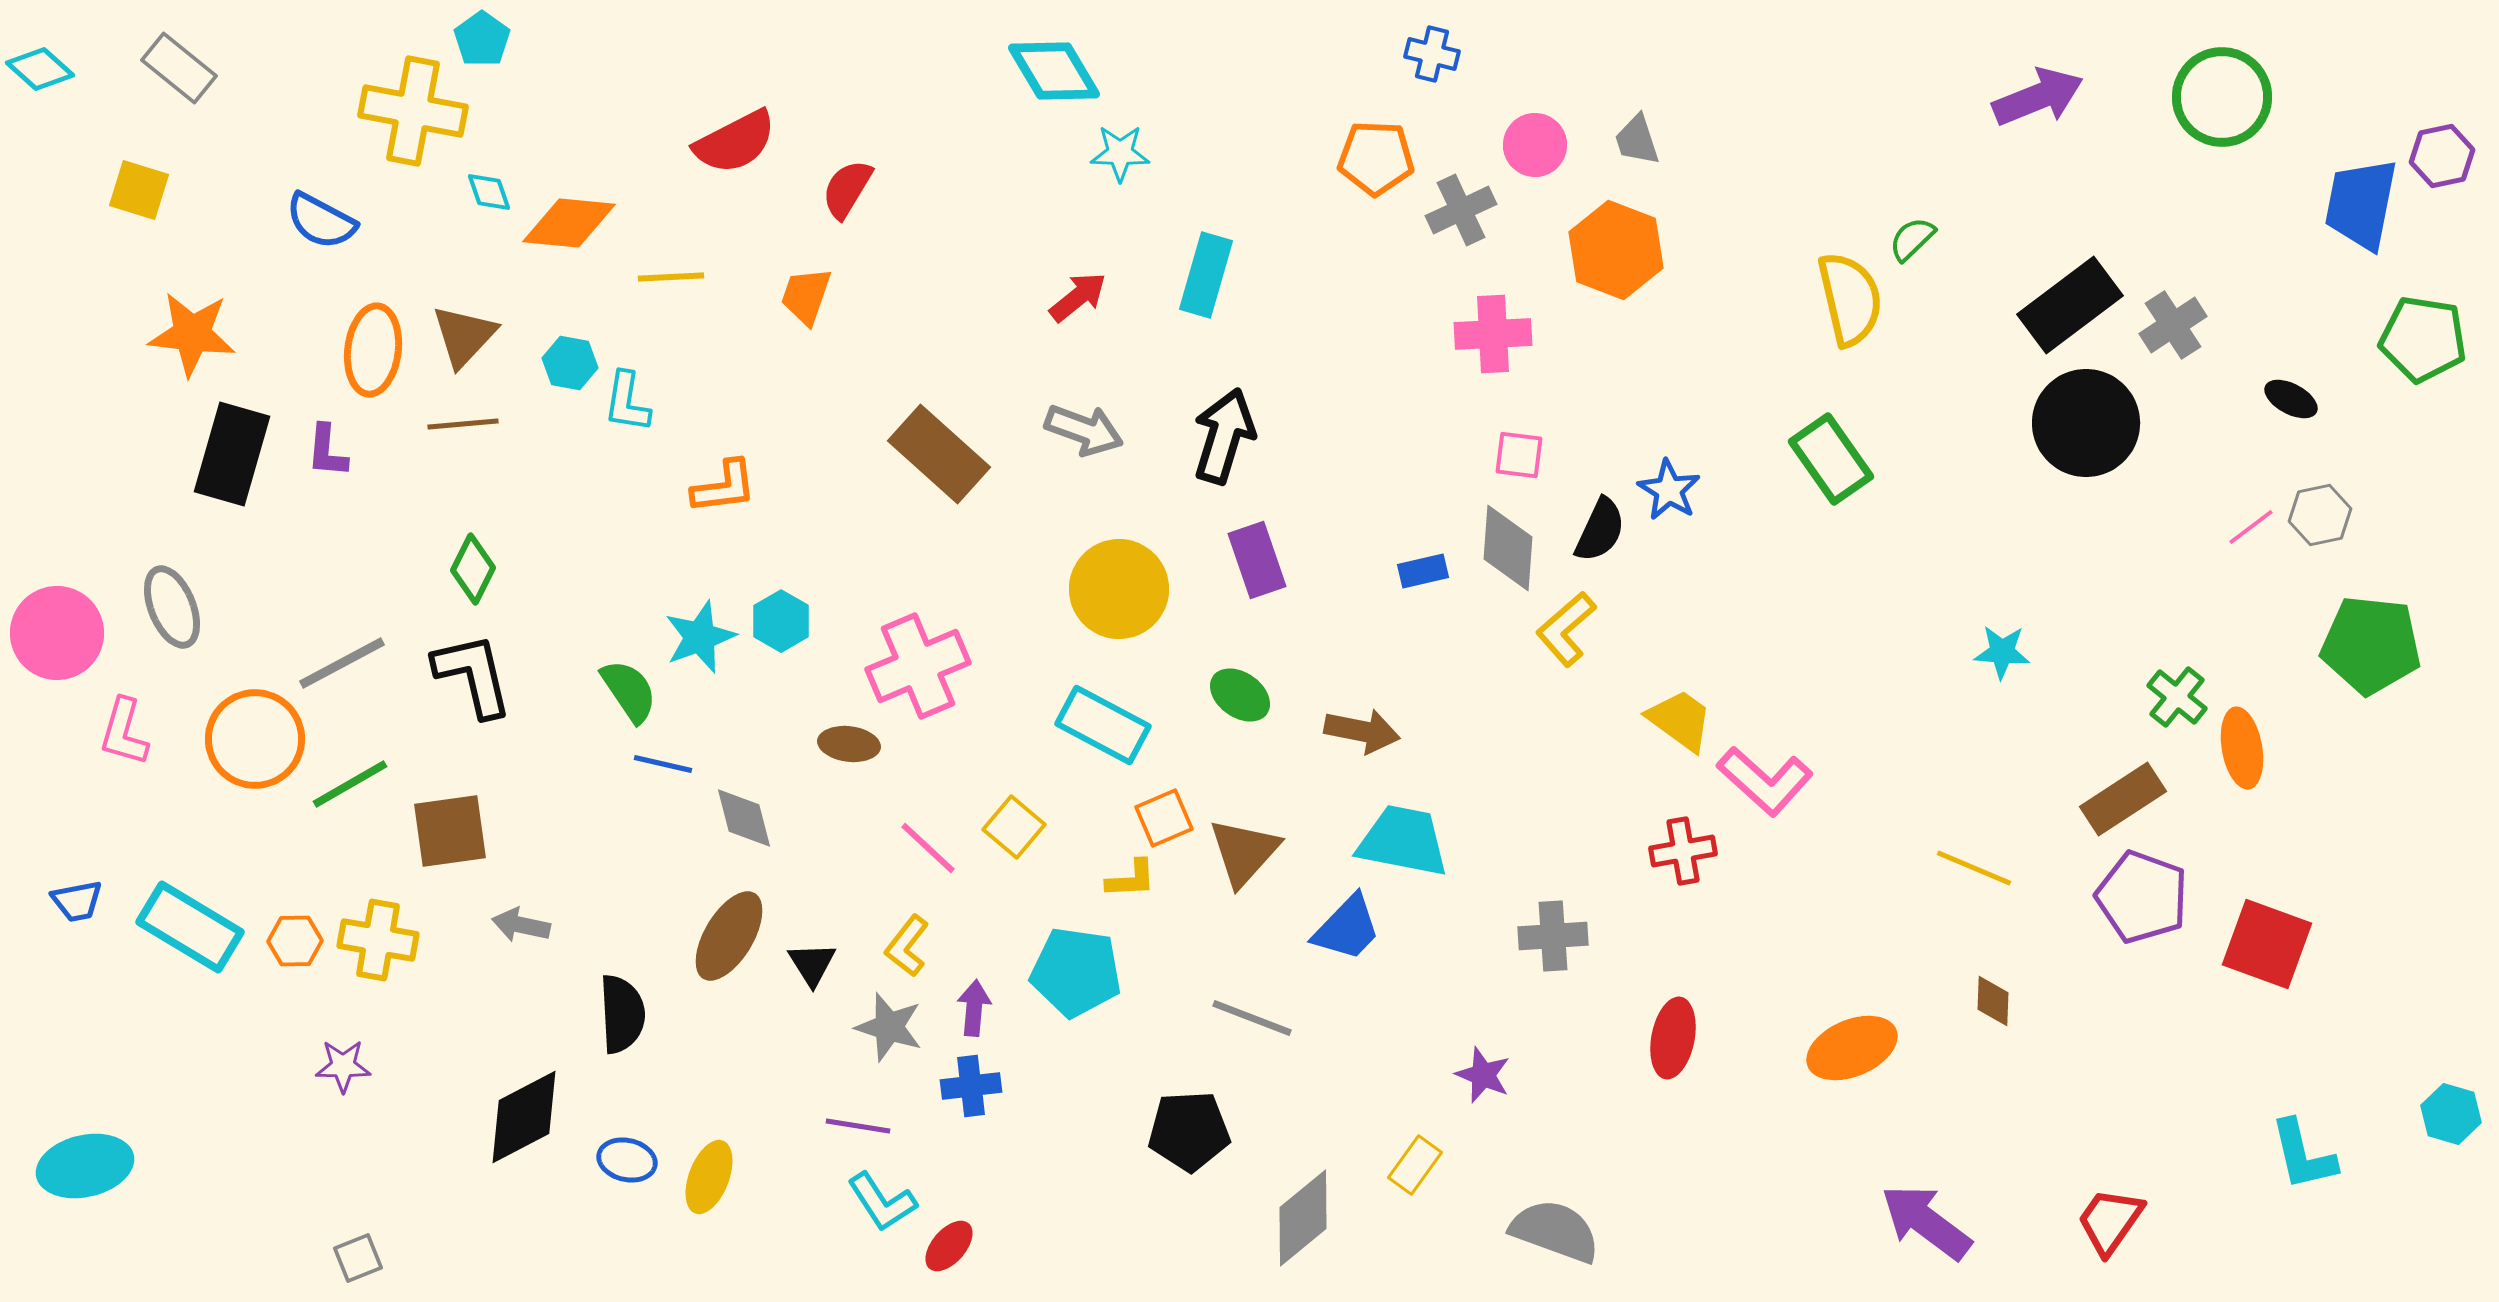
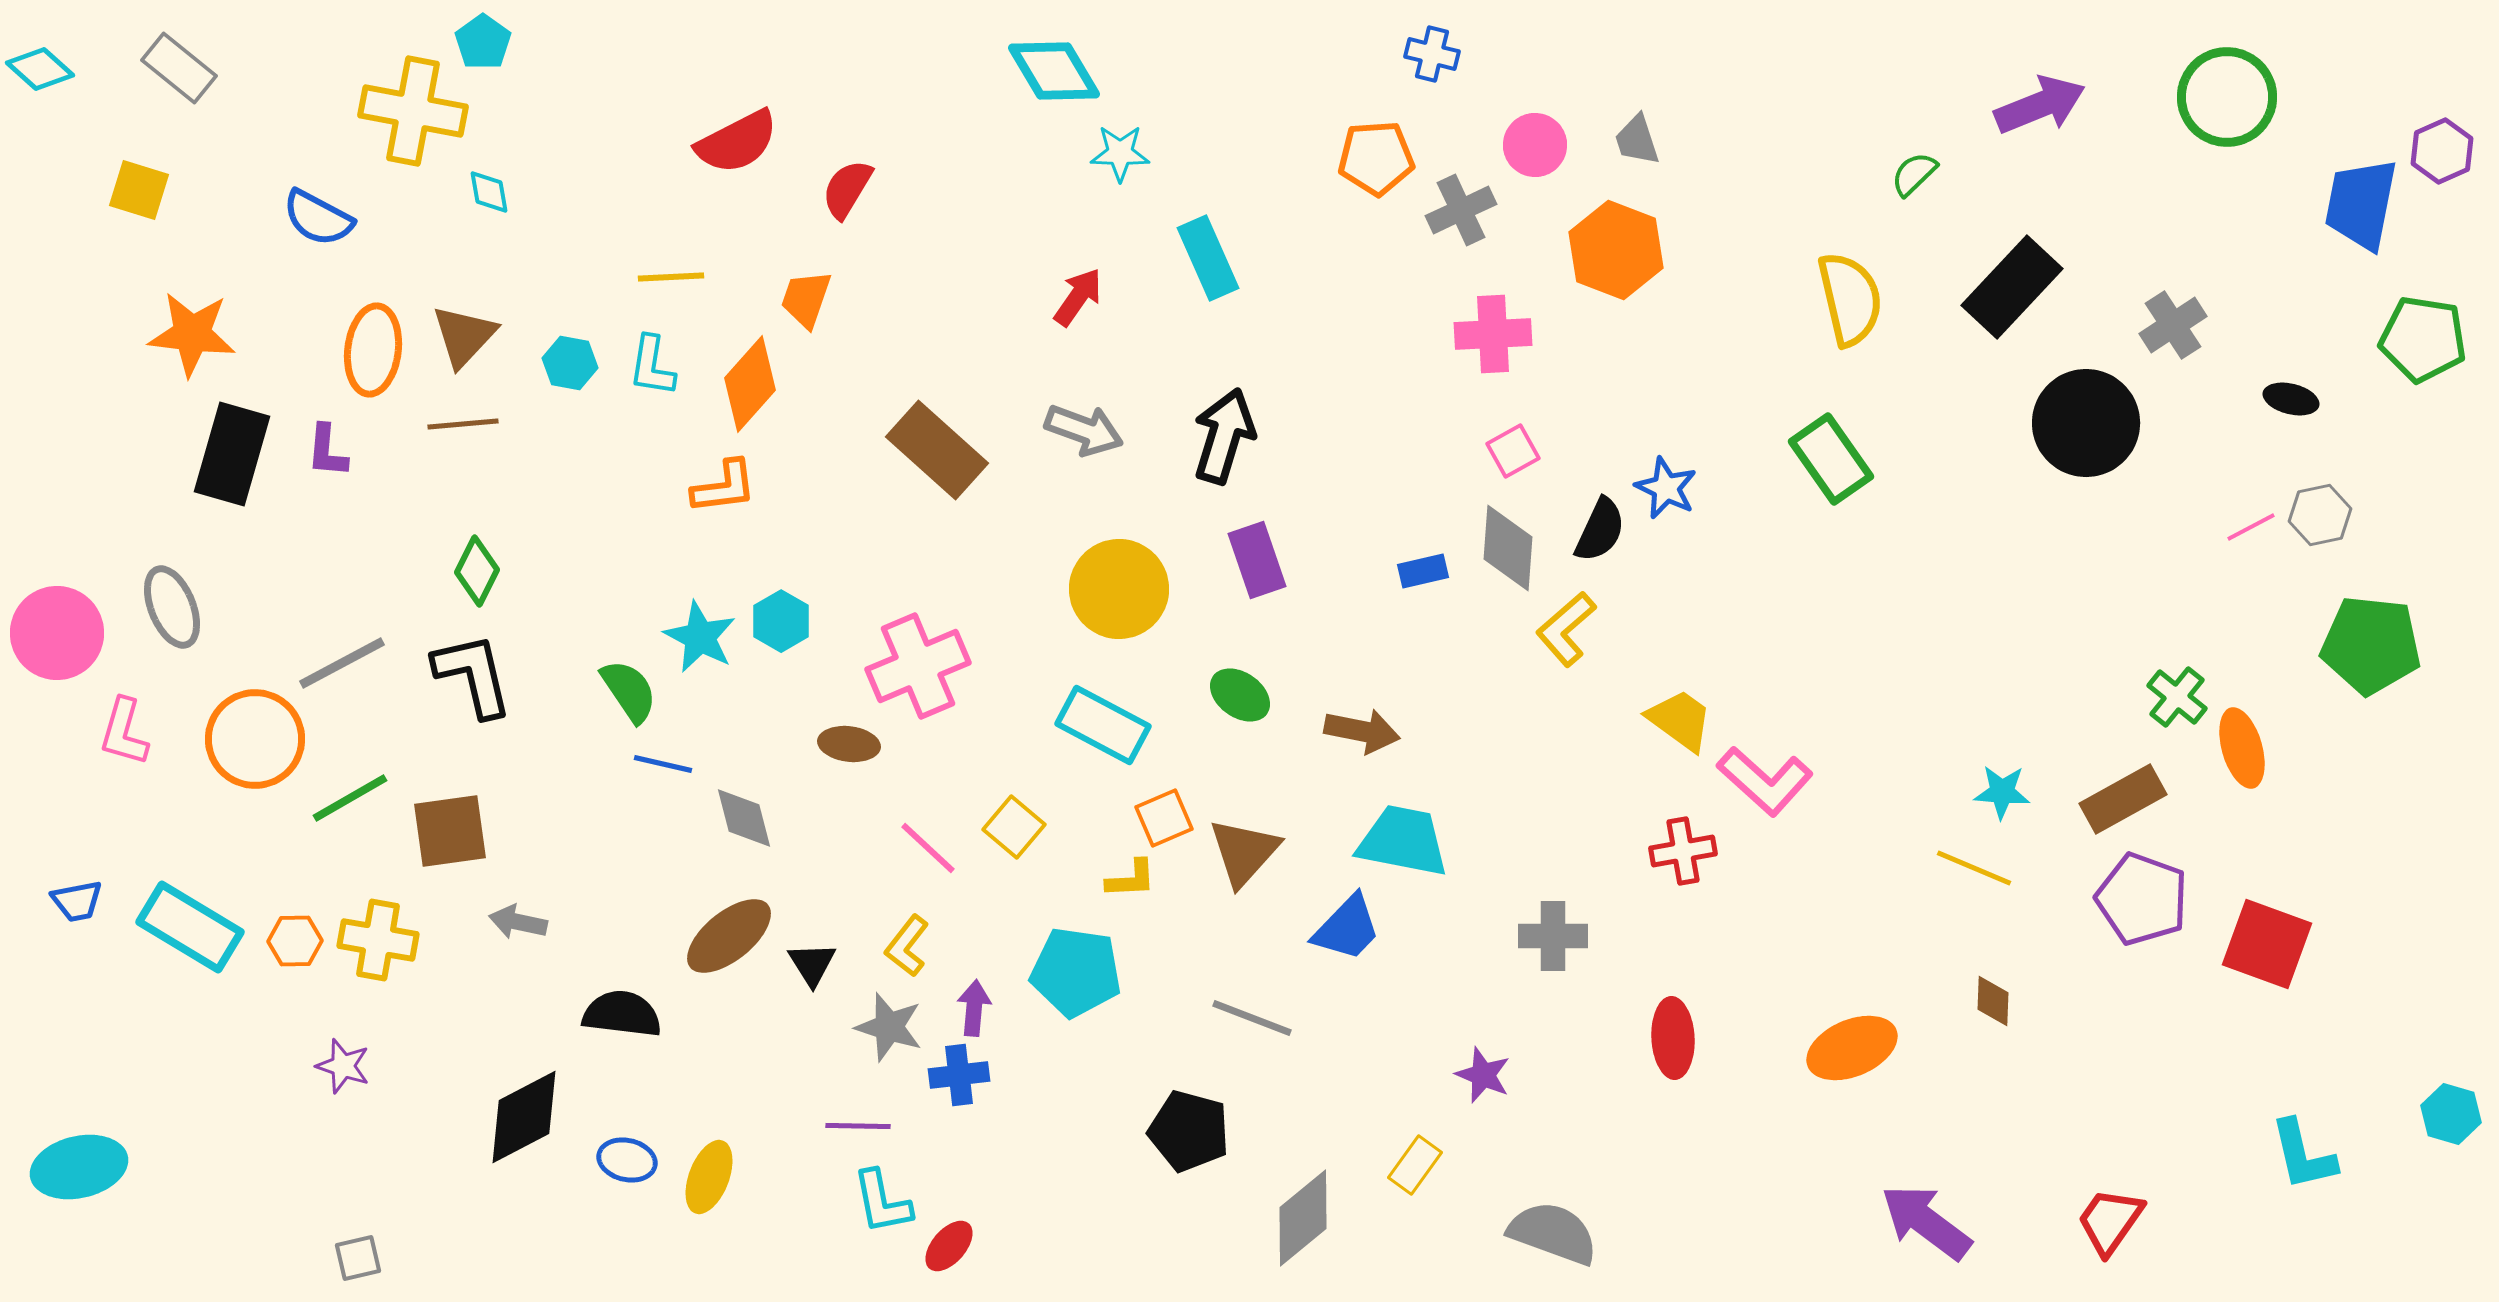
cyan pentagon at (482, 39): moved 1 px right, 3 px down
purple arrow at (2038, 97): moved 2 px right, 8 px down
green circle at (2222, 97): moved 5 px right
red semicircle at (735, 142): moved 2 px right
purple hexagon at (2442, 156): moved 5 px up; rotated 12 degrees counterclockwise
orange pentagon at (1376, 158): rotated 6 degrees counterclockwise
cyan diamond at (489, 192): rotated 9 degrees clockwise
blue semicircle at (321, 221): moved 3 px left, 3 px up
orange diamond at (569, 223): moved 181 px right, 161 px down; rotated 54 degrees counterclockwise
green semicircle at (1912, 239): moved 2 px right, 65 px up
cyan rectangle at (1206, 275): moved 2 px right, 17 px up; rotated 40 degrees counterclockwise
orange trapezoid at (806, 296): moved 3 px down
red arrow at (1078, 297): rotated 16 degrees counterclockwise
black rectangle at (2070, 305): moved 58 px left, 18 px up; rotated 10 degrees counterclockwise
black ellipse at (2291, 399): rotated 14 degrees counterclockwise
cyan L-shape at (627, 402): moved 25 px right, 36 px up
brown rectangle at (939, 454): moved 2 px left, 4 px up
pink square at (1519, 455): moved 6 px left, 4 px up; rotated 36 degrees counterclockwise
blue star at (1669, 490): moved 3 px left, 2 px up; rotated 6 degrees counterclockwise
pink line at (2251, 527): rotated 9 degrees clockwise
green diamond at (473, 569): moved 4 px right, 2 px down
cyan star at (700, 637): rotated 24 degrees counterclockwise
cyan star at (2002, 652): moved 140 px down
orange ellipse at (2242, 748): rotated 6 degrees counterclockwise
green line at (350, 784): moved 14 px down
brown rectangle at (2123, 799): rotated 4 degrees clockwise
purple pentagon at (2142, 897): moved 2 px down
gray arrow at (521, 925): moved 3 px left, 3 px up
brown ellipse at (729, 936): rotated 20 degrees clockwise
gray cross at (1553, 936): rotated 4 degrees clockwise
black semicircle at (622, 1014): rotated 80 degrees counterclockwise
red ellipse at (1673, 1038): rotated 14 degrees counterclockwise
purple star at (343, 1066): rotated 18 degrees clockwise
blue cross at (971, 1086): moved 12 px left, 11 px up
purple line at (858, 1126): rotated 8 degrees counterclockwise
black pentagon at (1189, 1131): rotated 18 degrees clockwise
cyan ellipse at (85, 1166): moved 6 px left, 1 px down
cyan L-shape at (882, 1202): rotated 22 degrees clockwise
gray semicircle at (1555, 1231): moved 2 px left, 2 px down
gray square at (358, 1258): rotated 9 degrees clockwise
